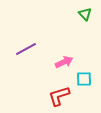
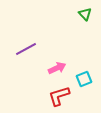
pink arrow: moved 7 px left, 6 px down
cyan square: rotated 21 degrees counterclockwise
